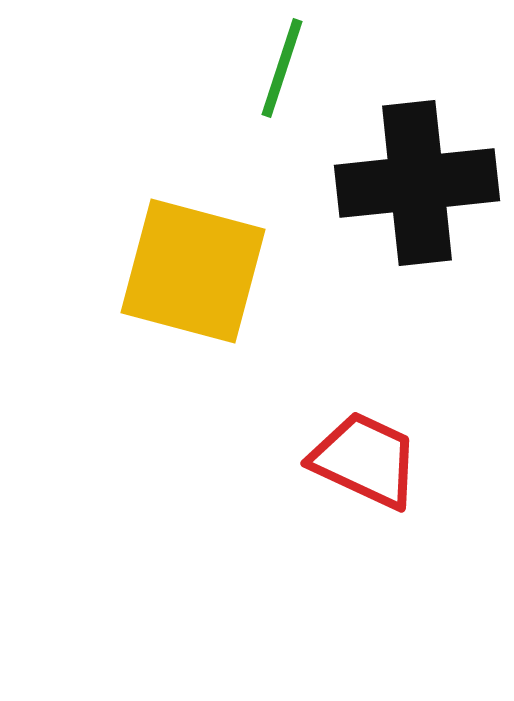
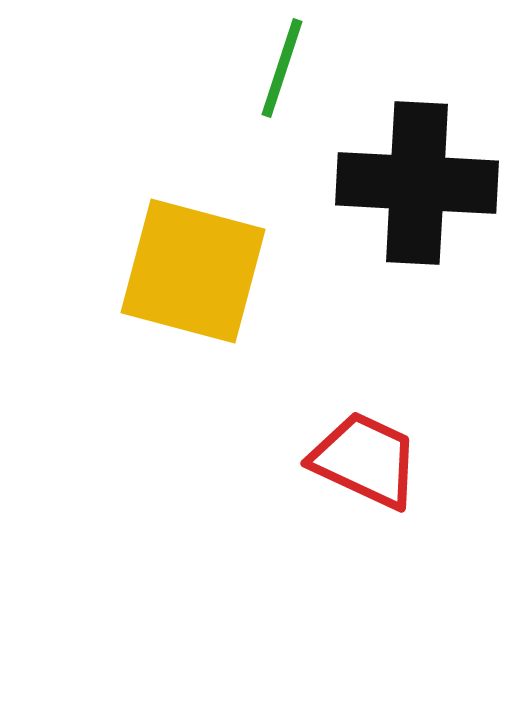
black cross: rotated 9 degrees clockwise
